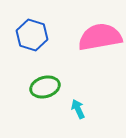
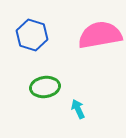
pink semicircle: moved 2 px up
green ellipse: rotated 8 degrees clockwise
